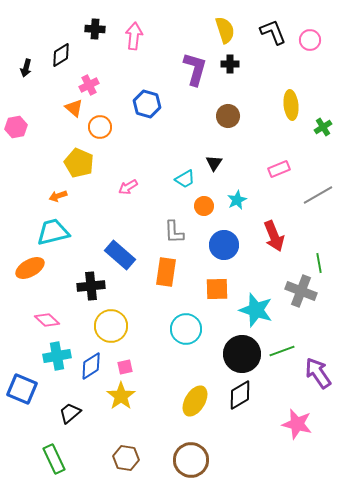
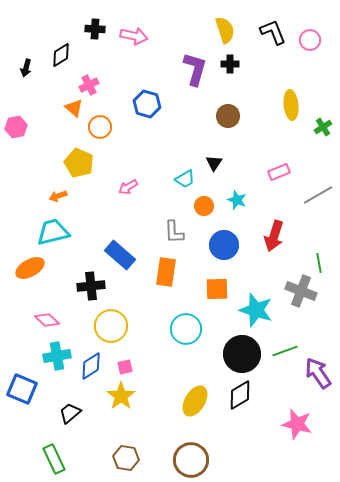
pink arrow at (134, 36): rotated 96 degrees clockwise
pink rectangle at (279, 169): moved 3 px down
cyan star at (237, 200): rotated 24 degrees counterclockwise
red arrow at (274, 236): rotated 40 degrees clockwise
green line at (282, 351): moved 3 px right
